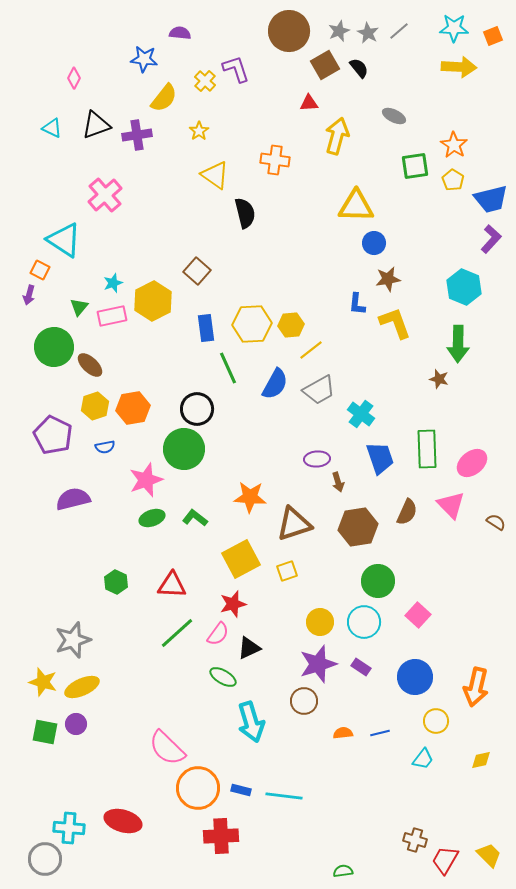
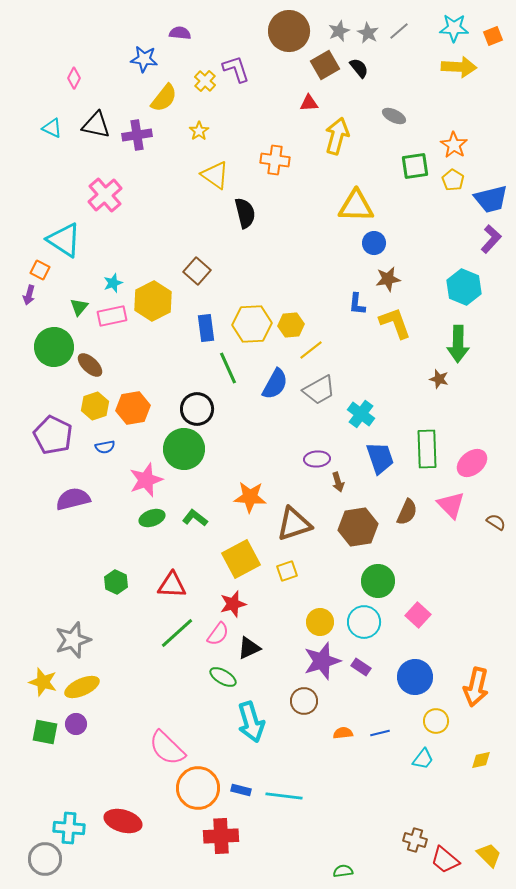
black triangle at (96, 125): rotated 32 degrees clockwise
purple star at (318, 664): moved 4 px right, 3 px up
red trapezoid at (445, 860): rotated 80 degrees counterclockwise
